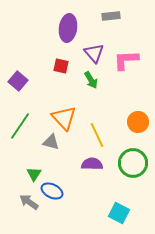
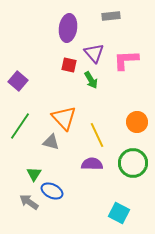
red square: moved 8 px right, 1 px up
orange circle: moved 1 px left
